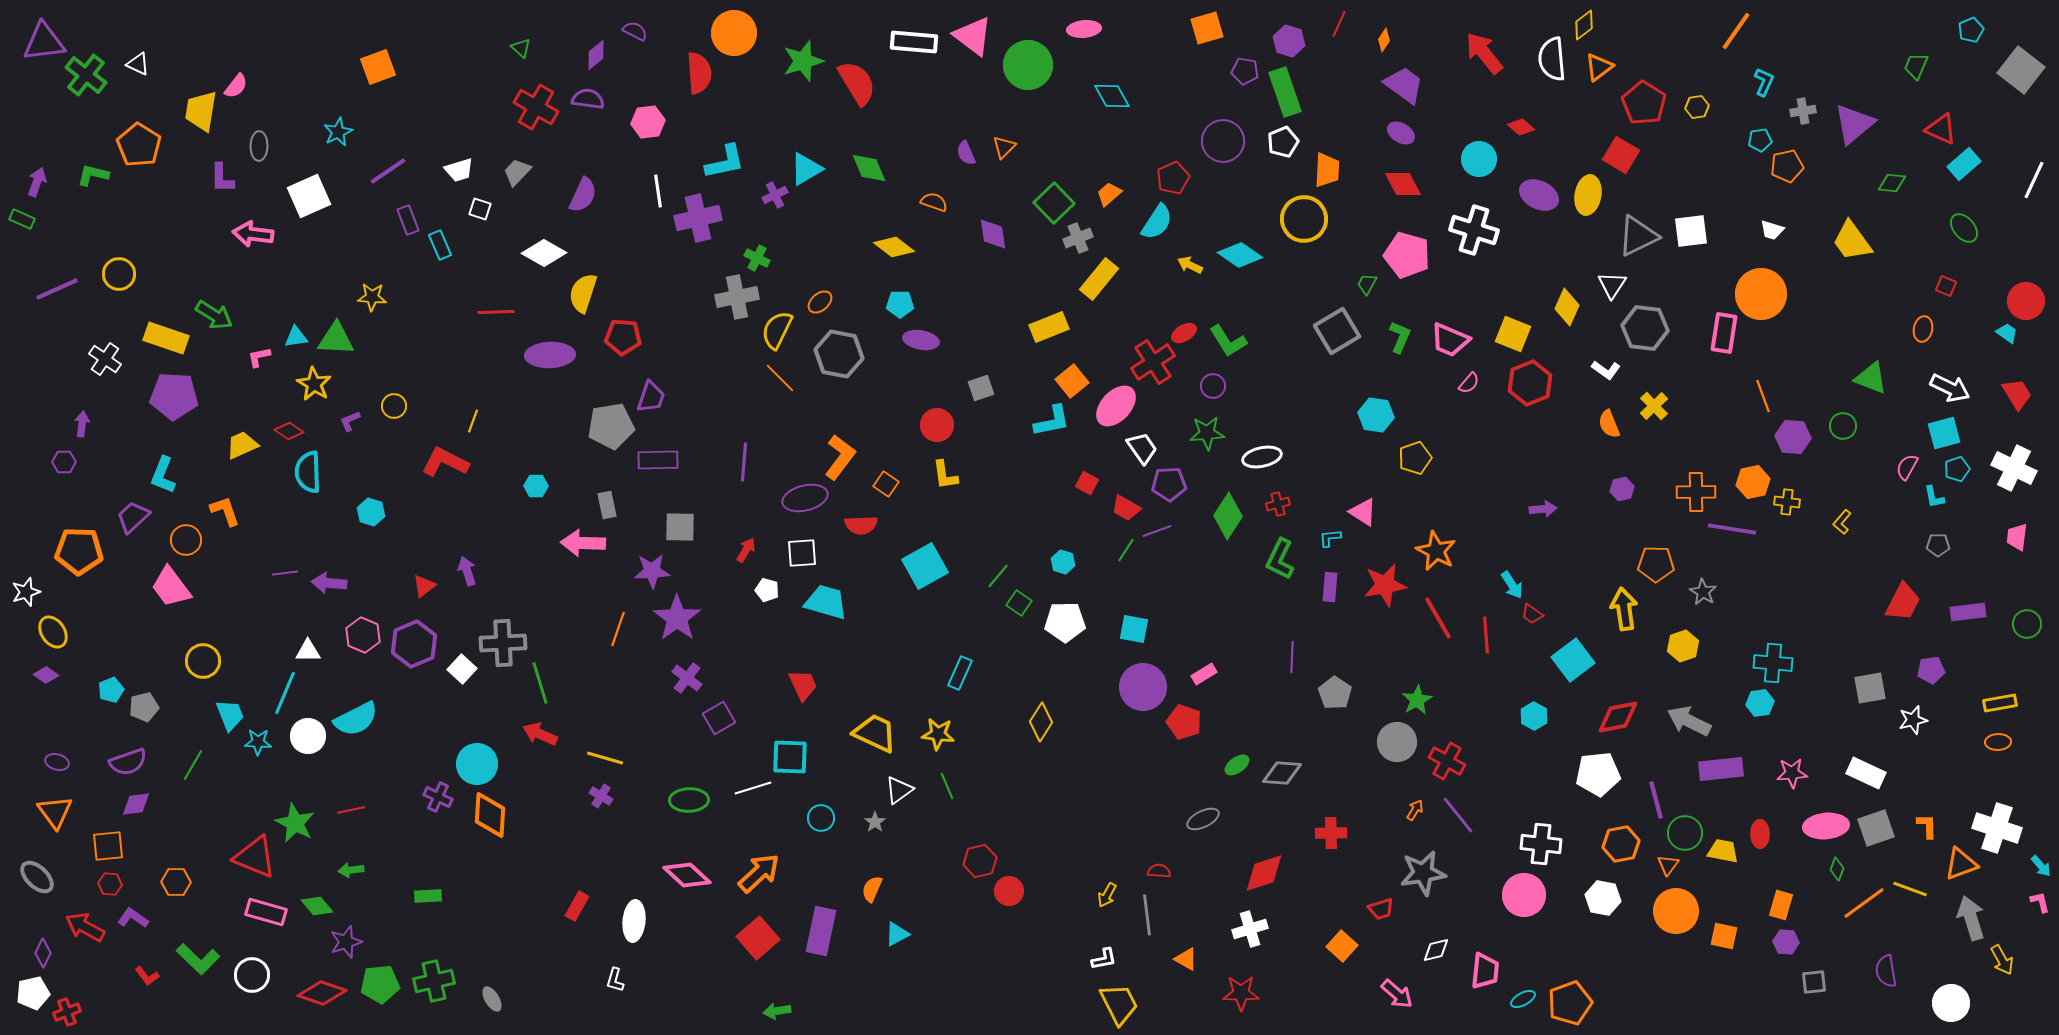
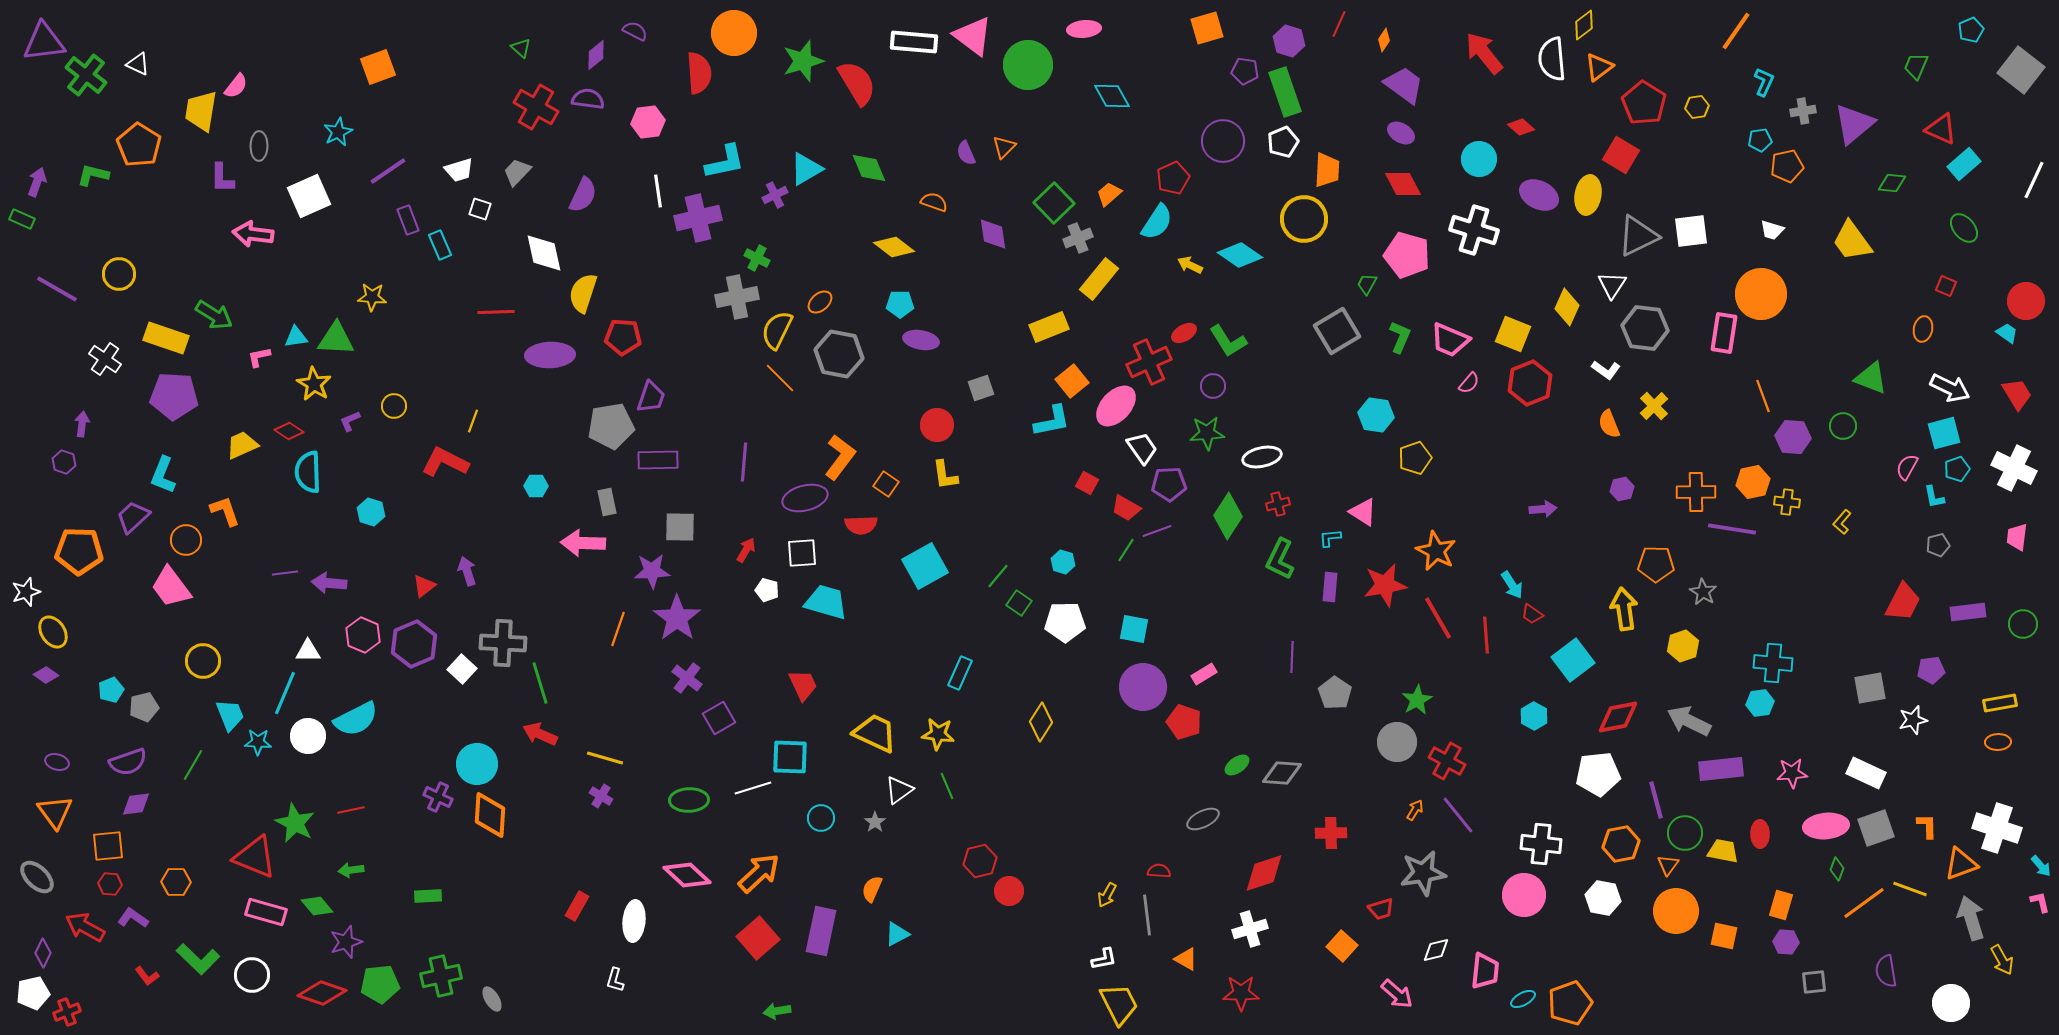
white diamond at (544, 253): rotated 48 degrees clockwise
purple line at (57, 289): rotated 54 degrees clockwise
red cross at (1153, 362): moved 4 px left; rotated 9 degrees clockwise
purple hexagon at (64, 462): rotated 20 degrees clockwise
gray rectangle at (607, 505): moved 3 px up
gray pentagon at (1938, 545): rotated 15 degrees counterclockwise
green circle at (2027, 624): moved 4 px left
gray cross at (503, 643): rotated 6 degrees clockwise
green cross at (434, 981): moved 7 px right, 5 px up
